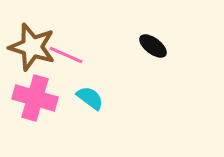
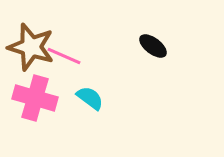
brown star: moved 1 px left
pink line: moved 2 px left, 1 px down
